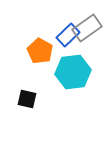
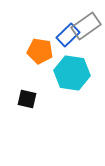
gray rectangle: moved 1 px left, 2 px up
orange pentagon: rotated 20 degrees counterclockwise
cyan hexagon: moved 1 px left, 1 px down; rotated 16 degrees clockwise
